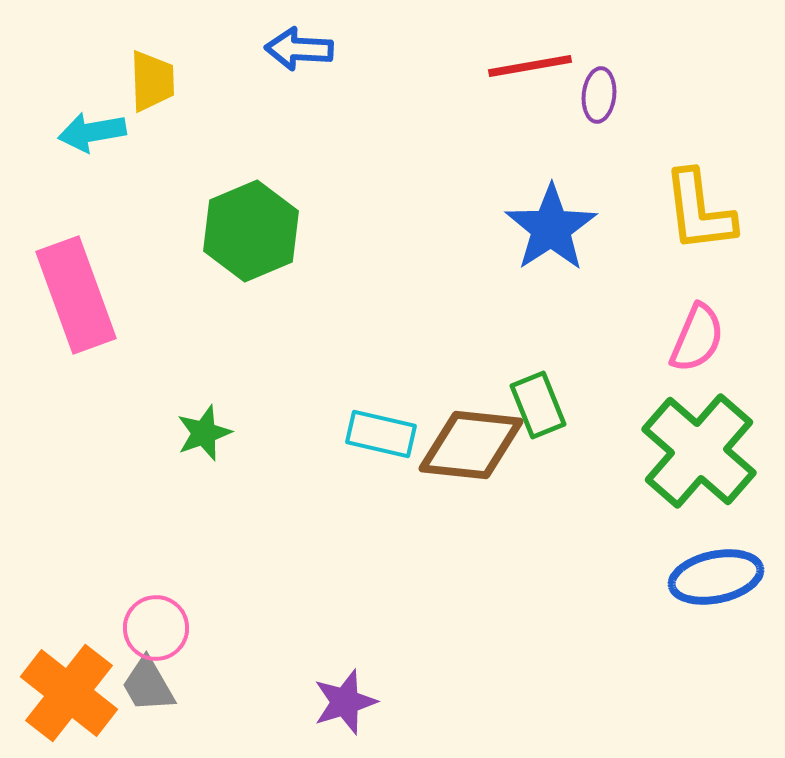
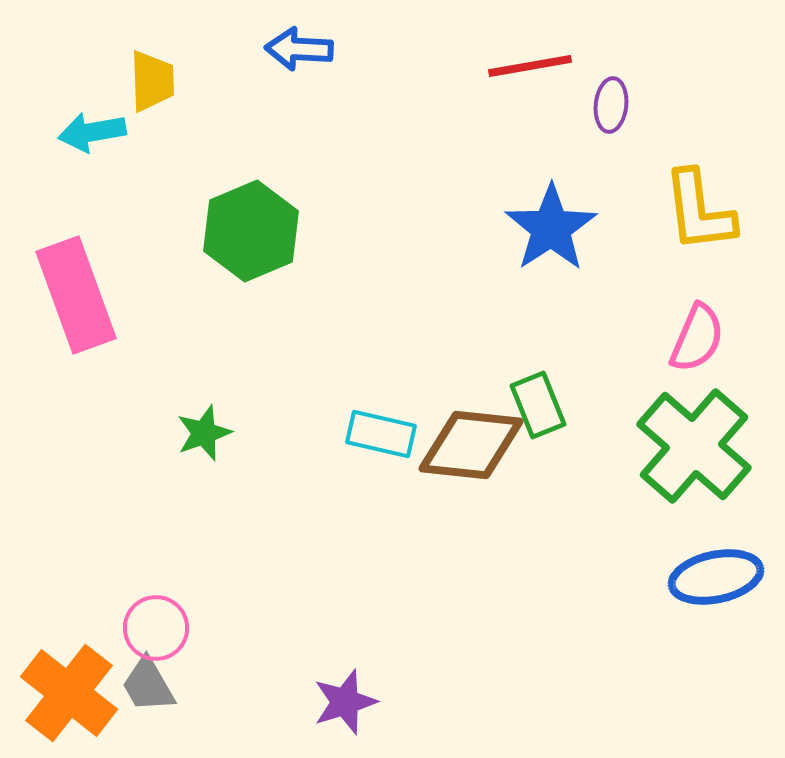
purple ellipse: moved 12 px right, 10 px down
green cross: moved 5 px left, 5 px up
